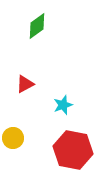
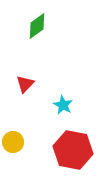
red triangle: rotated 18 degrees counterclockwise
cyan star: rotated 24 degrees counterclockwise
yellow circle: moved 4 px down
